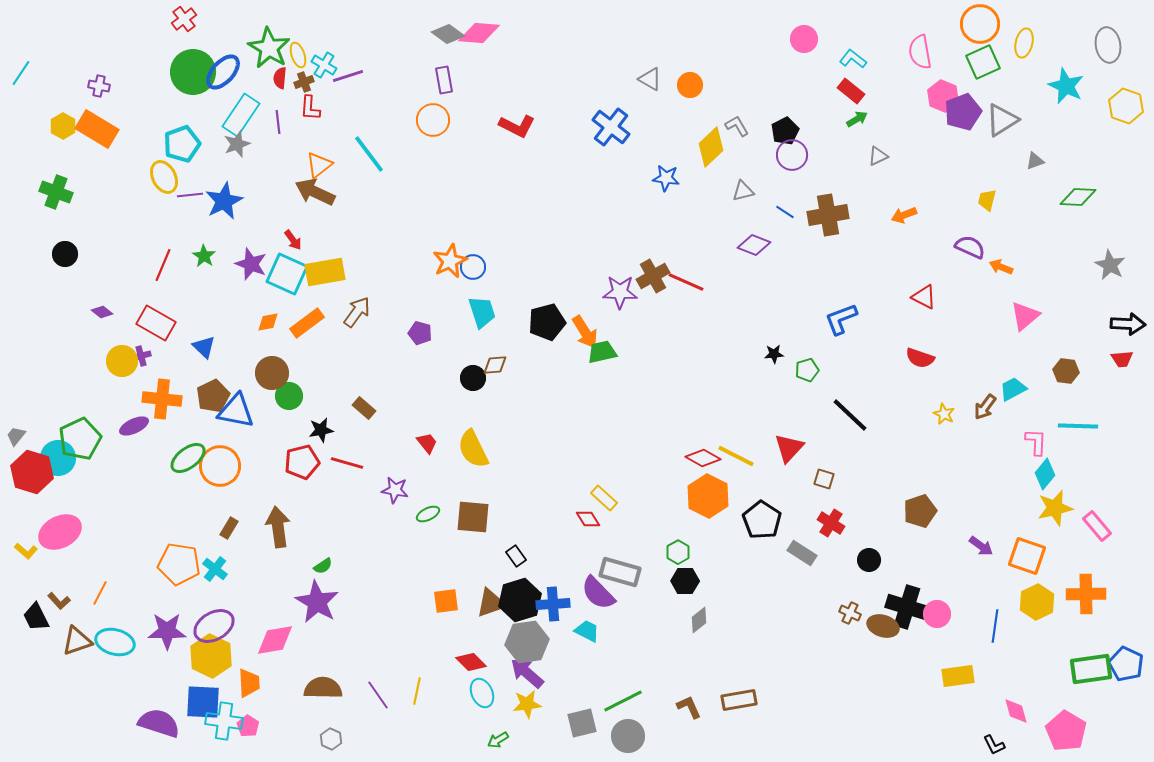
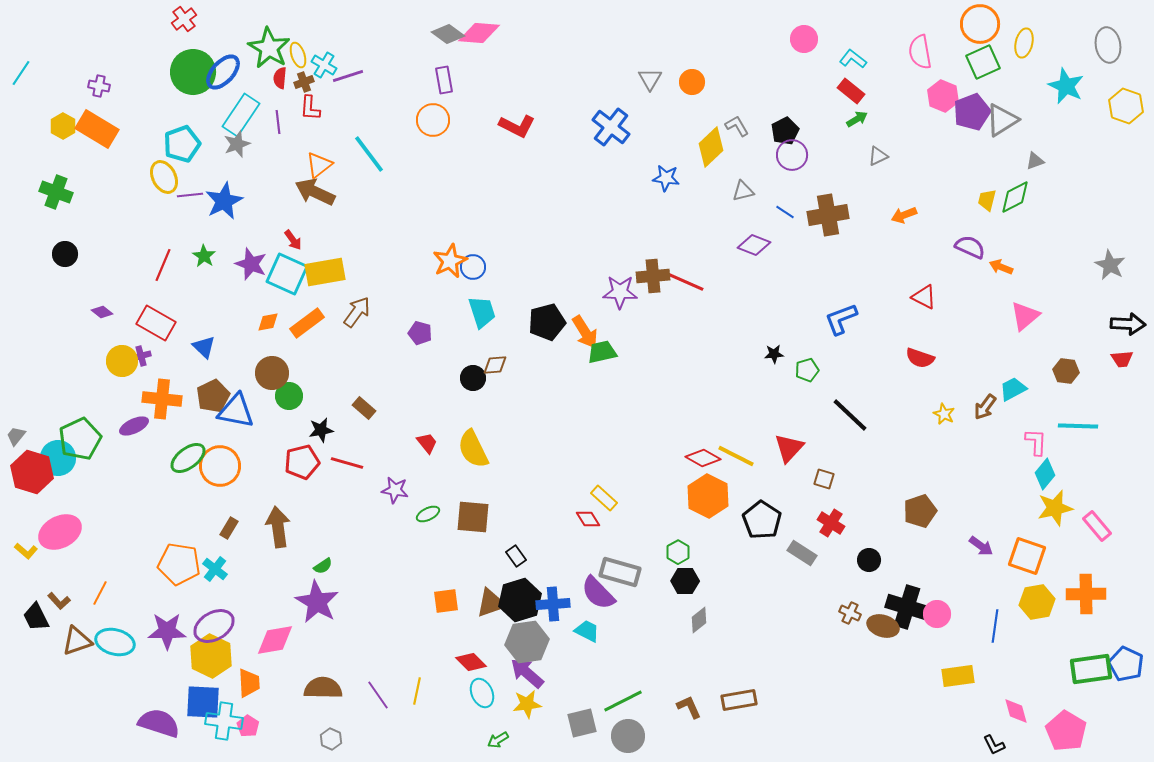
gray triangle at (650, 79): rotated 30 degrees clockwise
orange circle at (690, 85): moved 2 px right, 3 px up
purple pentagon at (963, 112): moved 9 px right
green diamond at (1078, 197): moved 63 px left; rotated 30 degrees counterclockwise
brown cross at (653, 276): rotated 24 degrees clockwise
yellow hexagon at (1037, 602): rotated 16 degrees clockwise
